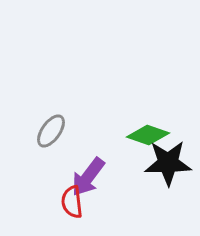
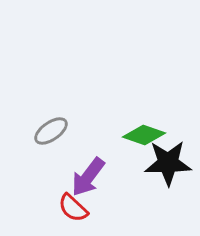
gray ellipse: rotated 20 degrees clockwise
green diamond: moved 4 px left
red semicircle: moved 1 px right, 6 px down; rotated 40 degrees counterclockwise
